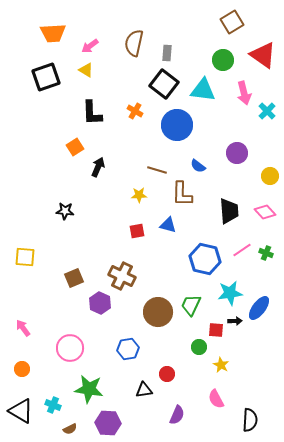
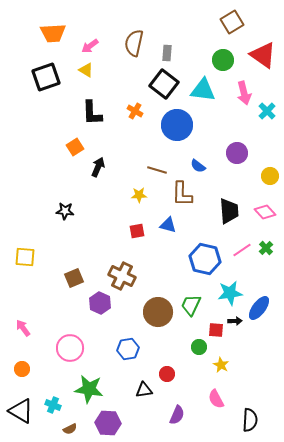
green cross at (266, 253): moved 5 px up; rotated 24 degrees clockwise
